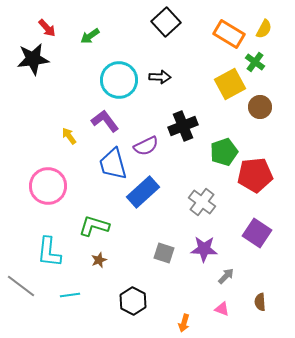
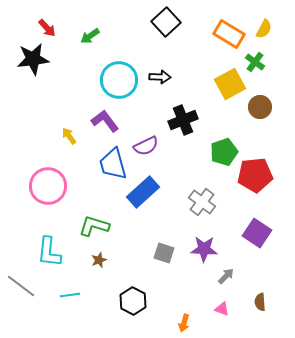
black cross: moved 6 px up
